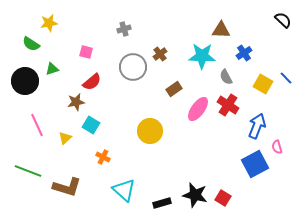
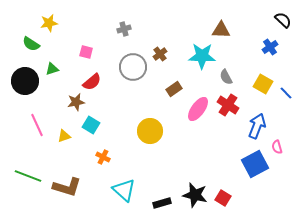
blue cross: moved 26 px right, 6 px up
blue line: moved 15 px down
yellow triangle: moved 1 px left, 2 px up; rotated 24 degrees clockwise
green line: moved 5 px down
